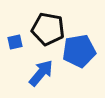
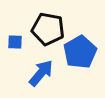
blue square: rotated 14 degrees clockwise
blue pentagon: moved 1 px right, 1 px down; rotated 20 degrees counterclockwise
